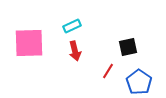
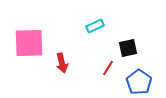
cyan rectangle: moved 23 px right
black square: moved 1 px down
red arrow: moved 13 px left, 12 px down
red line: moved 3 px up
